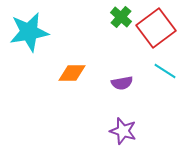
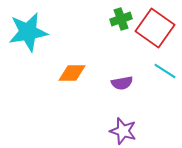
green cross: moved 2 px down; rotated 30 degrees clockwise
red square: moved 1 px left; rotated 18 degrees counterclockwise
cyan star: moved 1 px left
